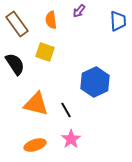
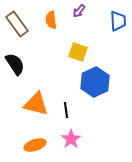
yellow square: moved 33 px right
black line: rotated 21 degrees clockwise
